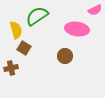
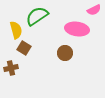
pink semicircle: moved 1 px left
brown circle: moved 3 px up
